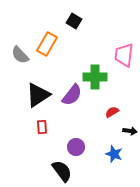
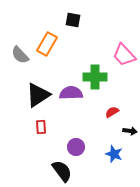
black square: moved 1 px left, 1 px up; rotated 21 degrees counterclockwise
pink trapezoid: rotated 50 degrees counterclockwise
purple semicircle: moved 1 px left, 2 px up; rotated 130 degrees counterclockwise
red rectangle: moved 1 px left
